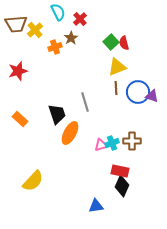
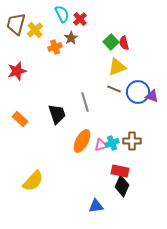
cyan semicircle: moved 4 px right, 2 px down
brown trapezoid: rotated 110 degrees clockwise
red star: moved 1 px left
brown line: moved 2 px left, 1 px down; rotated 64 degrees counterclockwise
orange ellipse: moved 12 px right, 8 px down
